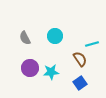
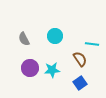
gray semicircle: moved 1 px left, 1 px down
cyan line: rotated 24 degrees clockwise
cyan star: moved 1 px right, 2 px up
